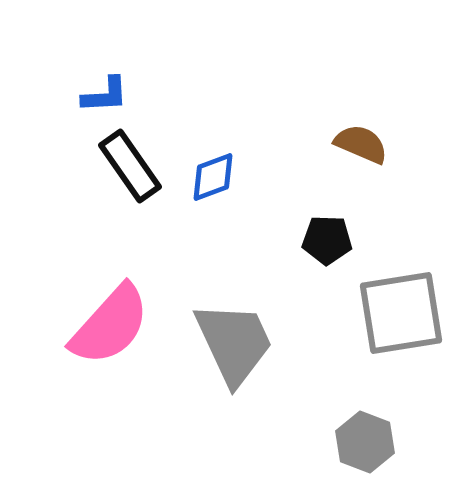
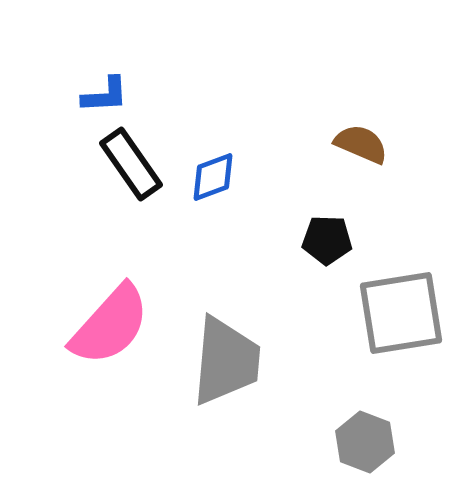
black rectangle: moved 1 px right, 2 px up
gray trapezoid: moved 8 px left, 18 px down; rotated 30 degrees clockwise
